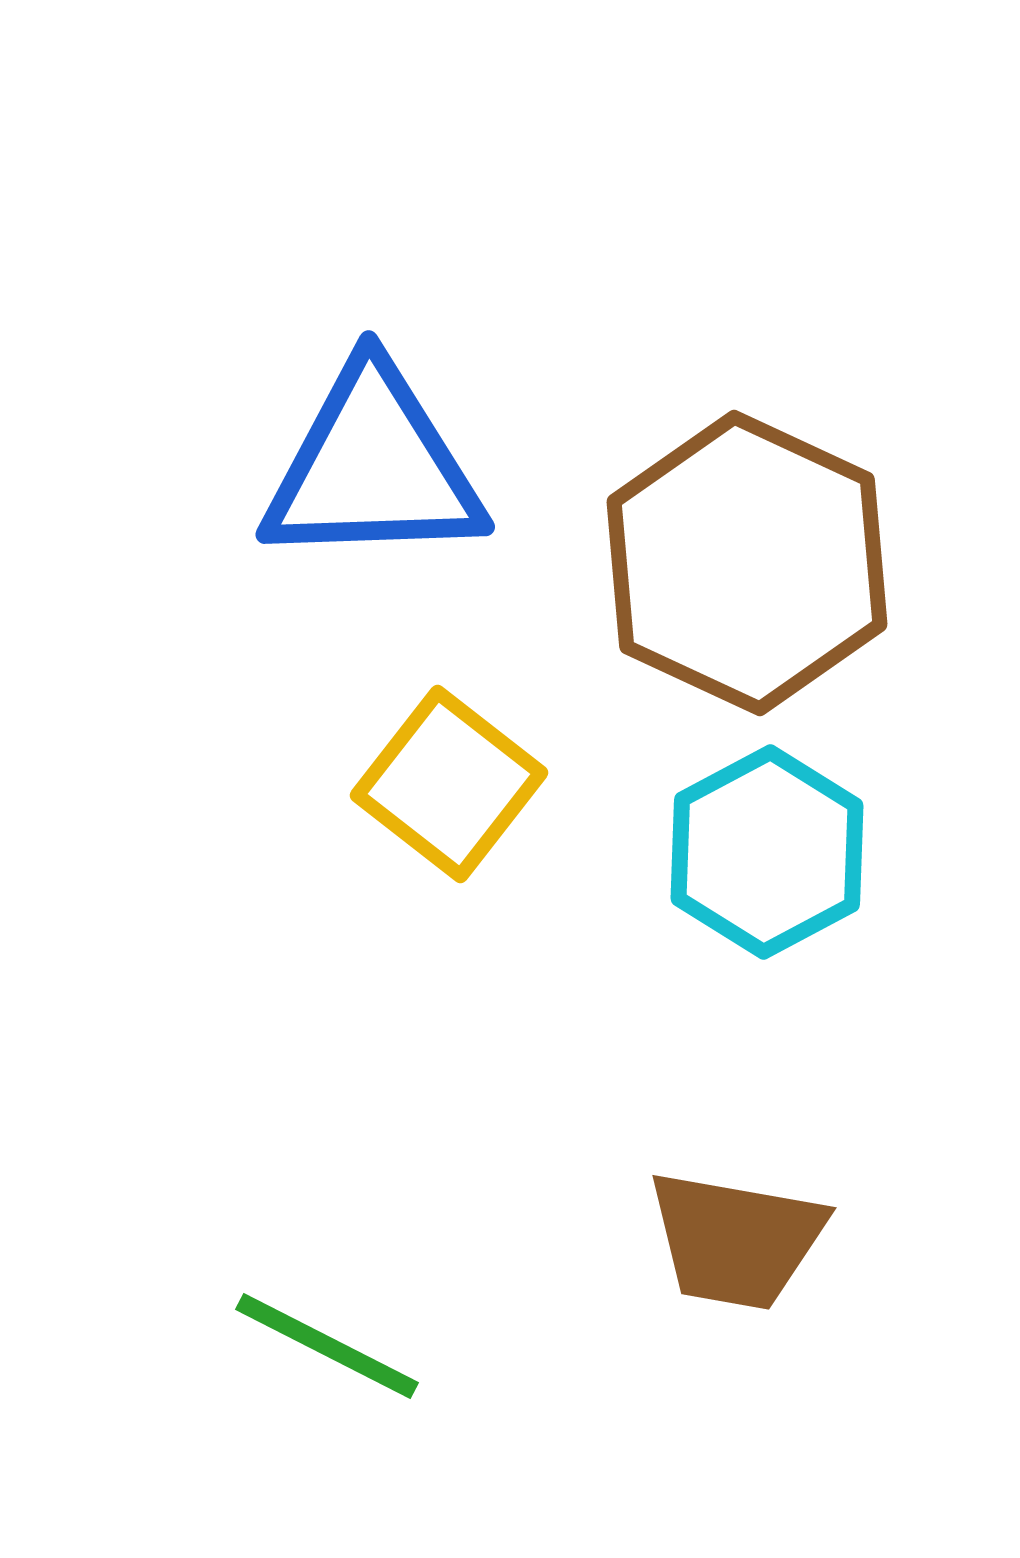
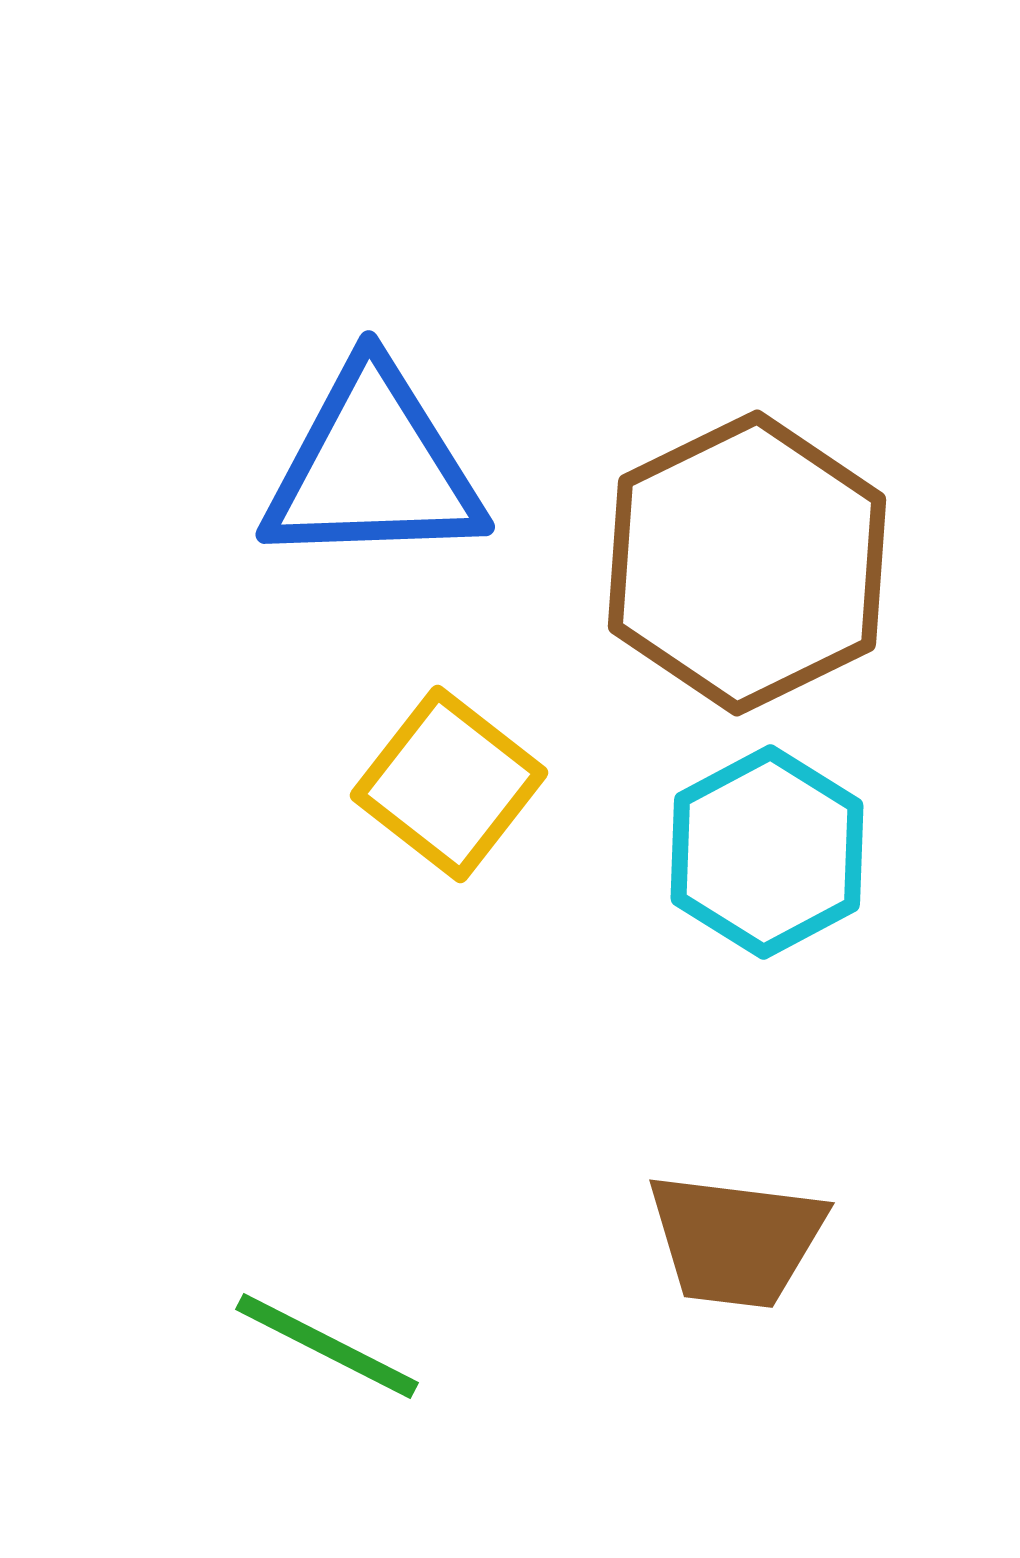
brown hexagon: rotated 9 degrees clockwise
brown trapezoid: rotated 3 degrees counterclockwise
